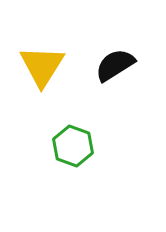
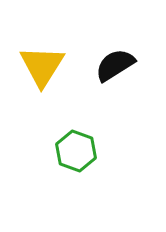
green hexagon: moved 3 px right, 5 px down
